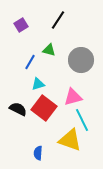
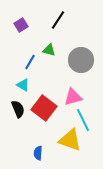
cyan triangle: moved 15 px left, 1 px down; rotated 48 degrees clockwise
black semicircle: rotated 42 degrees clockwise
cyan line: moved 1 px right
